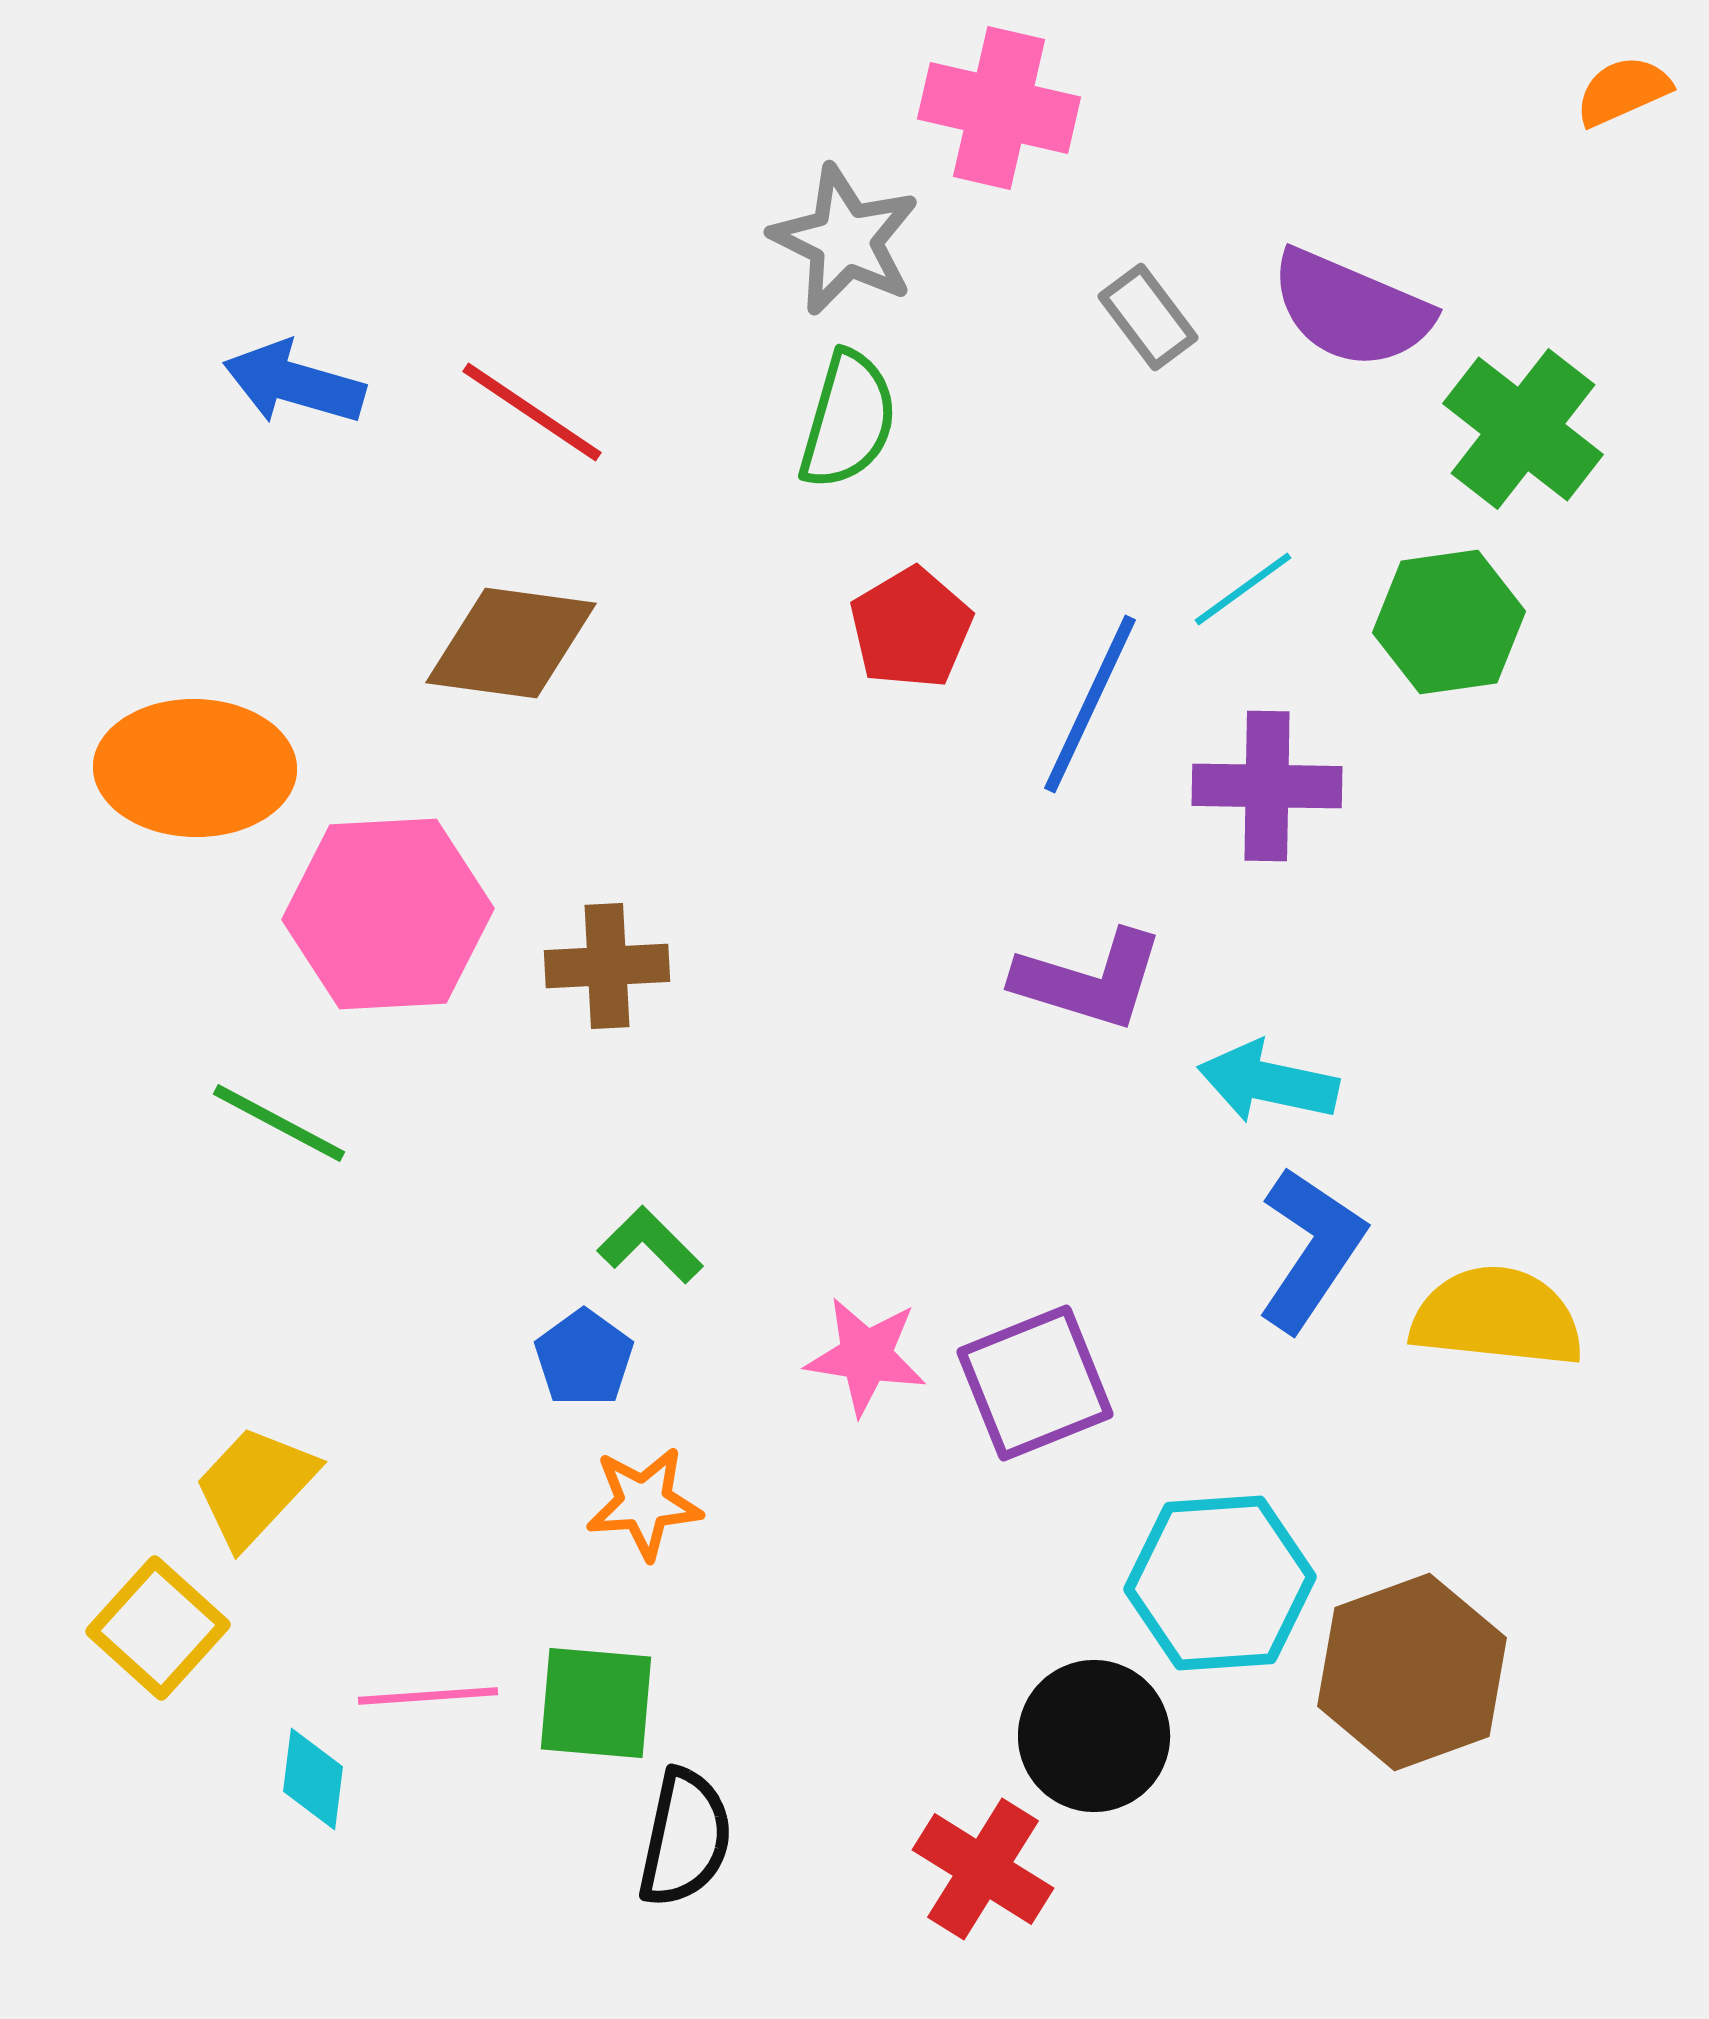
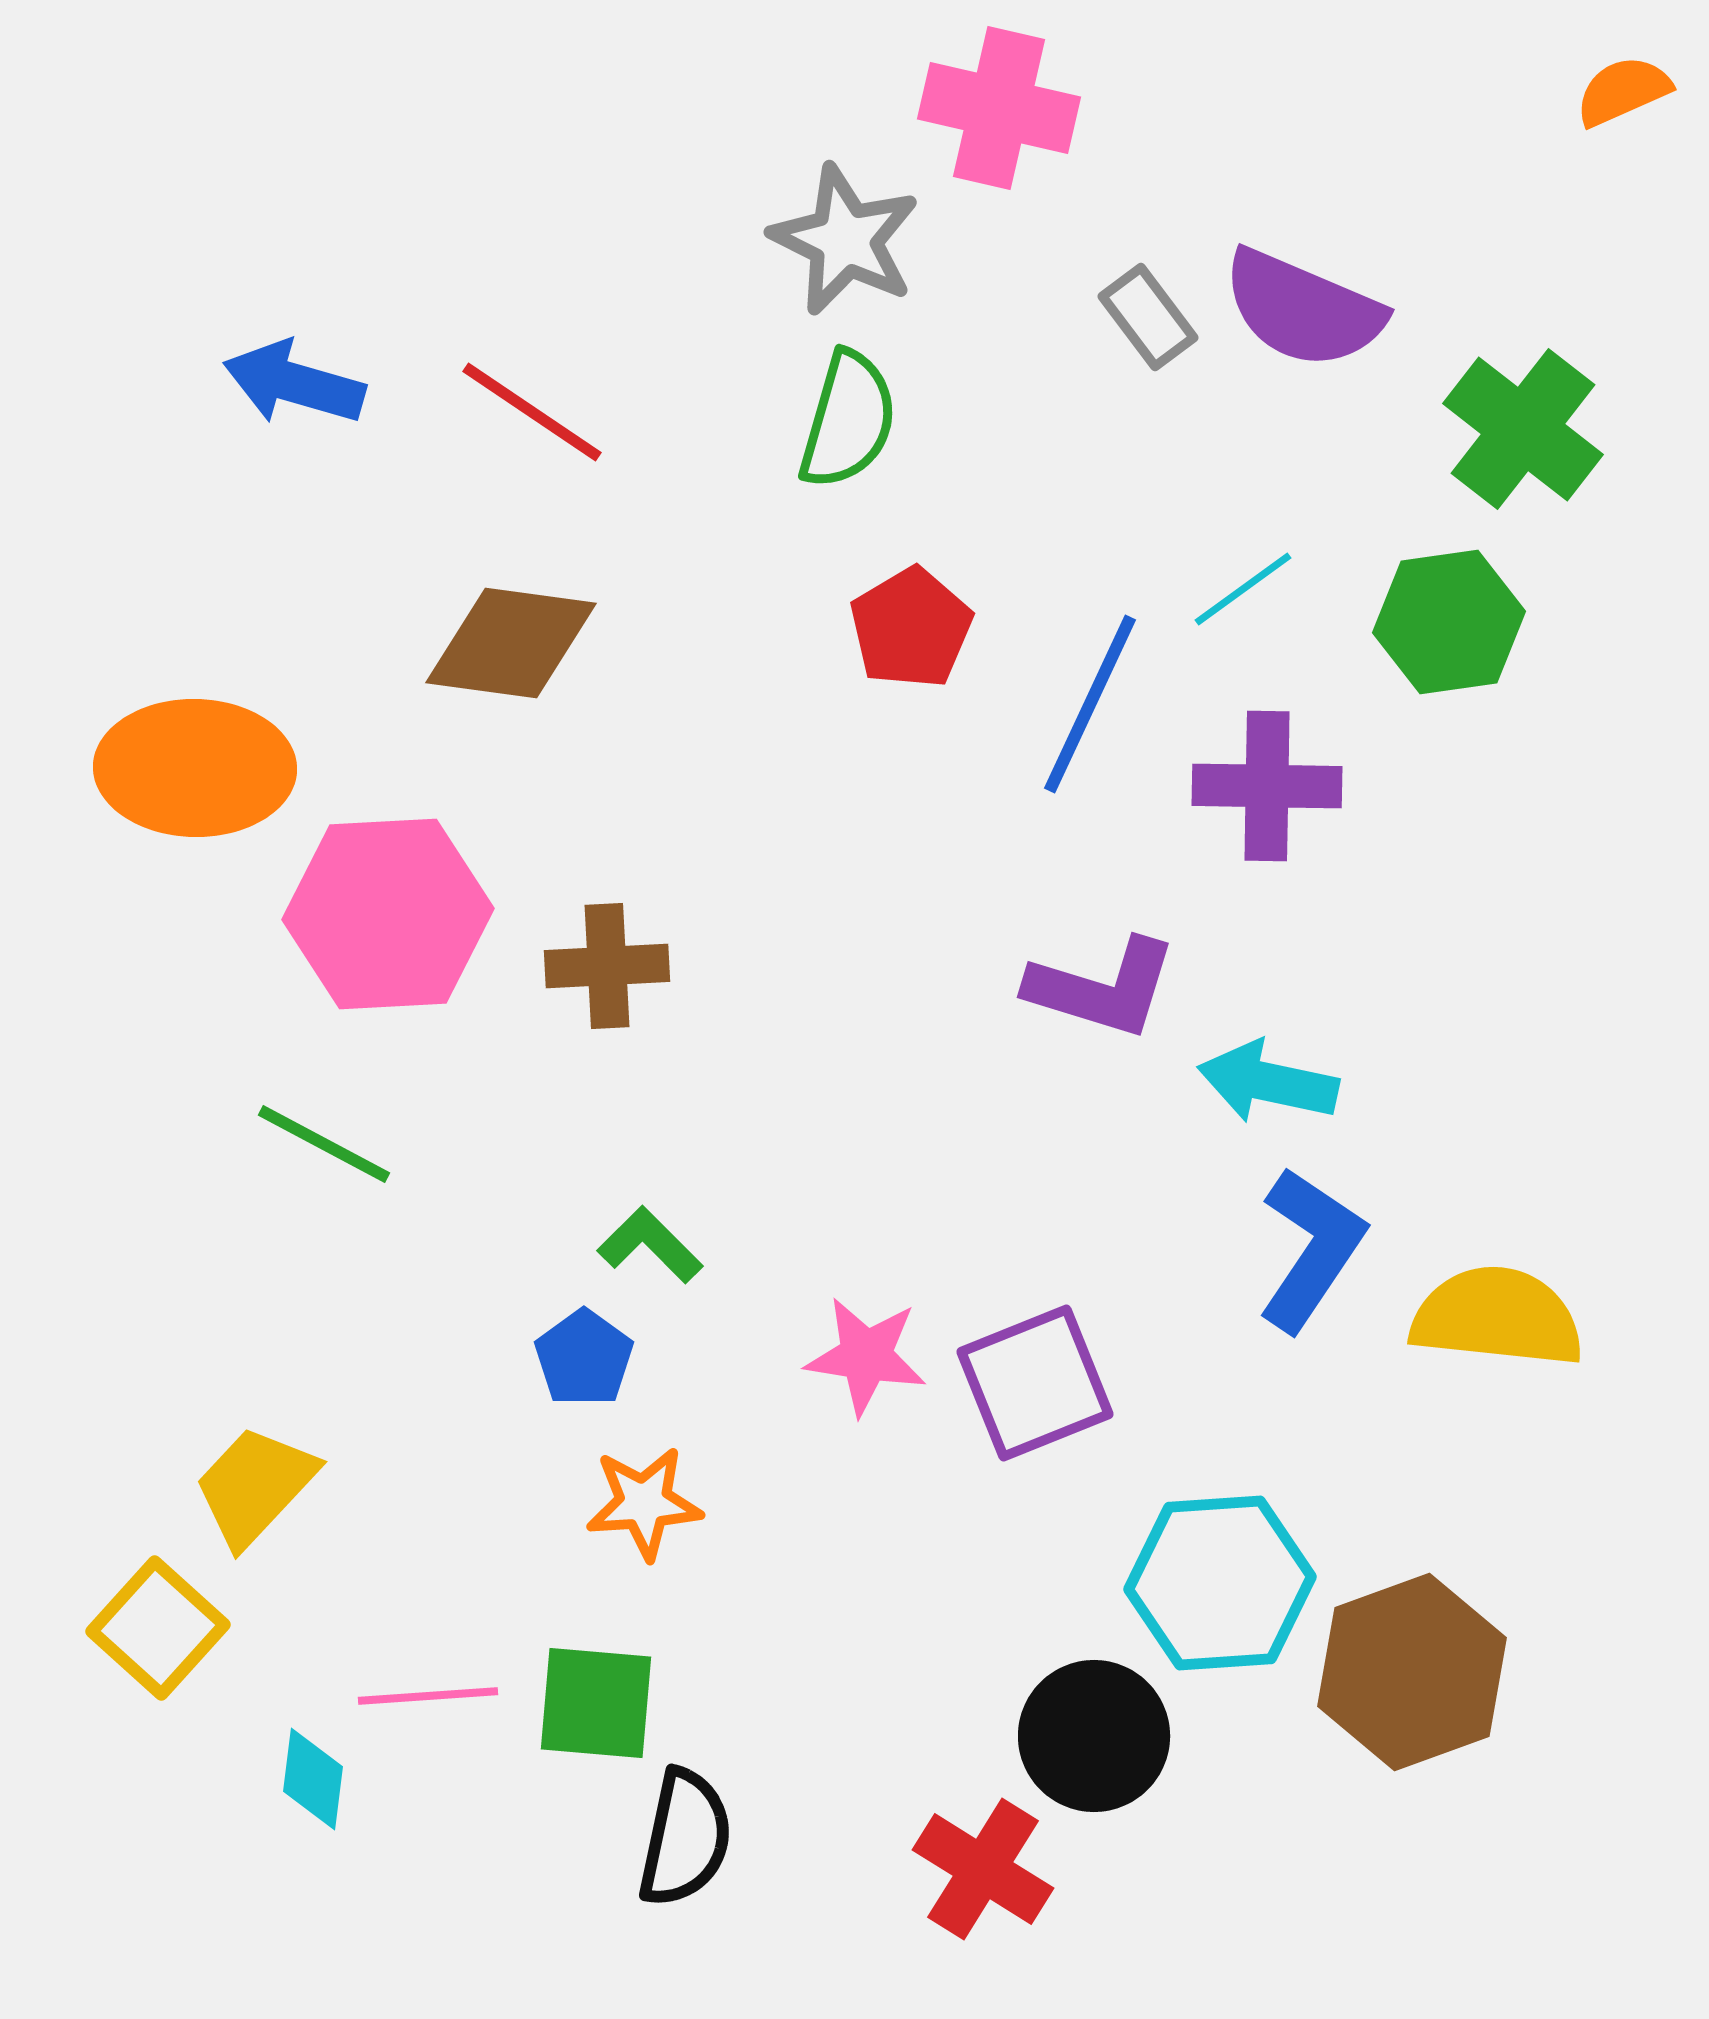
purple semicircle: moved 48 px left
purple L-shape: moved 13 px right, 8 px down
green line: moved 45 px right, 21 px down
